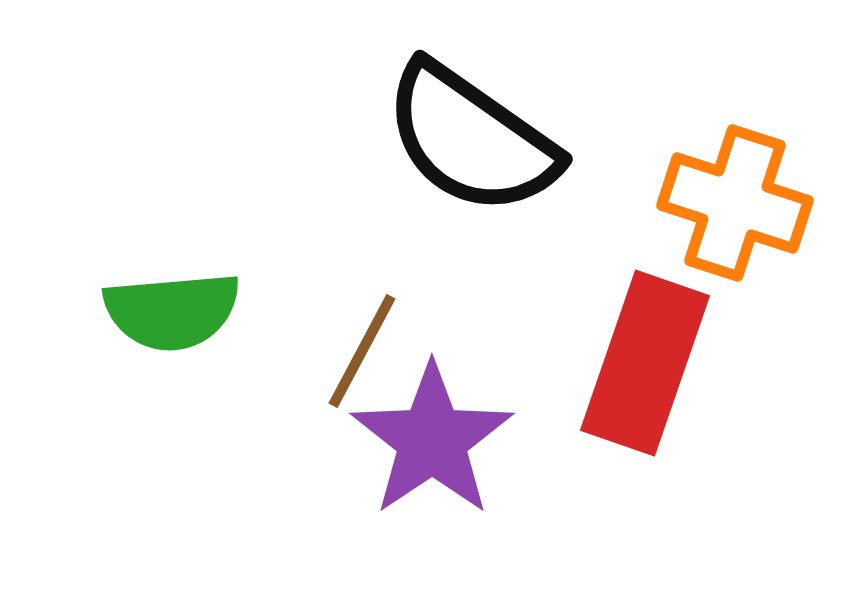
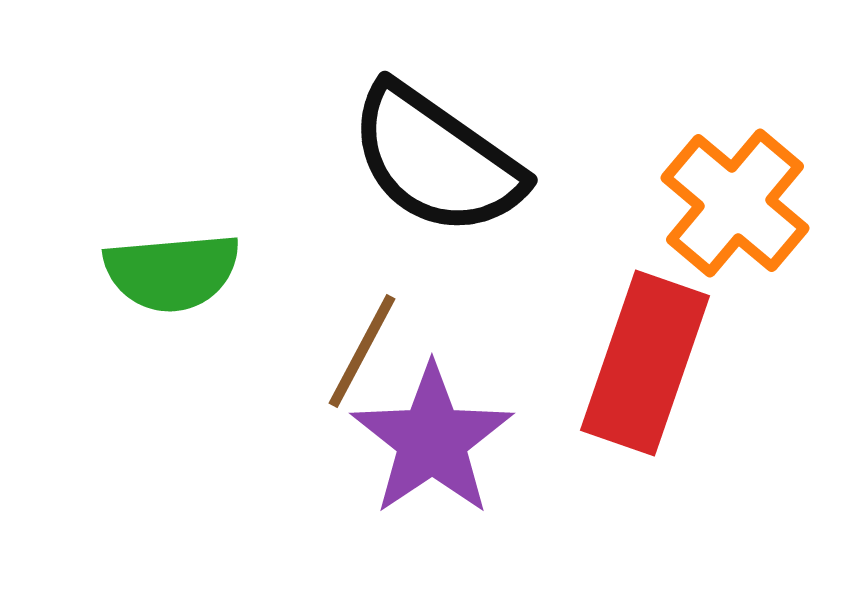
black semicircle: moved 35 px left, 21 px down
orange cross: rotated 22 degrees clockwise
green semicircle: moved 39 px up
